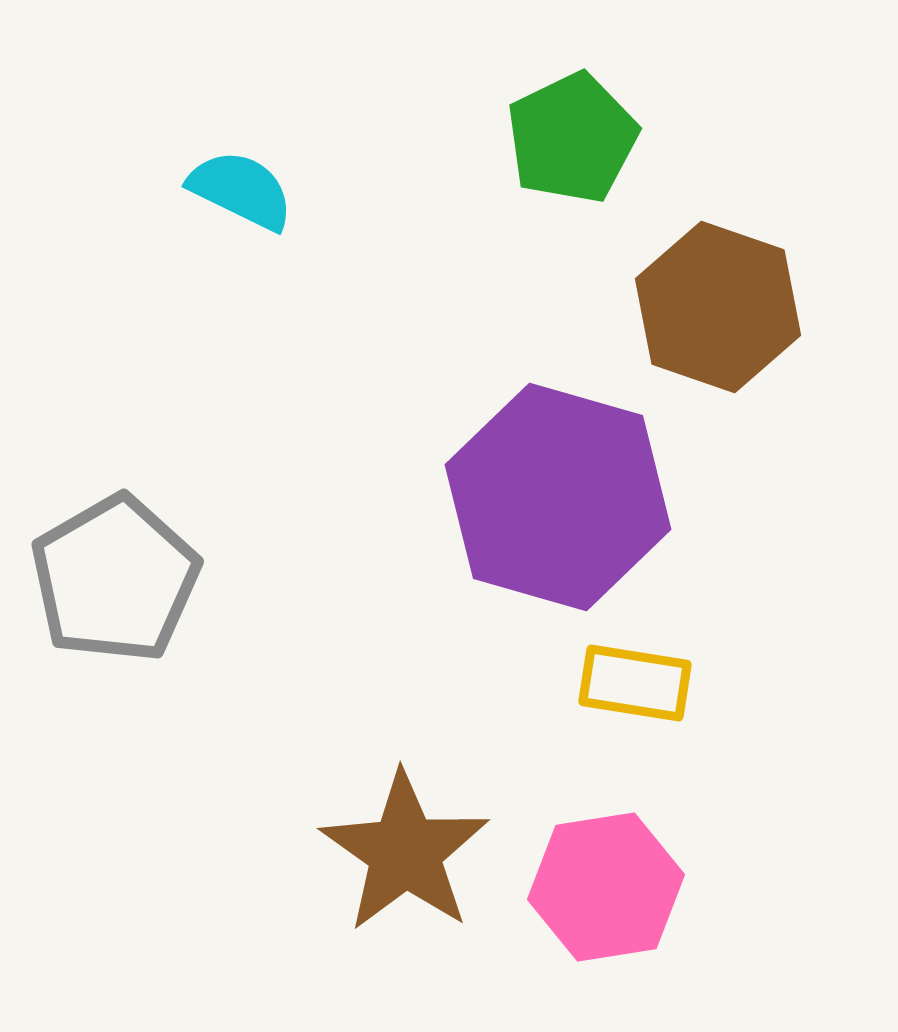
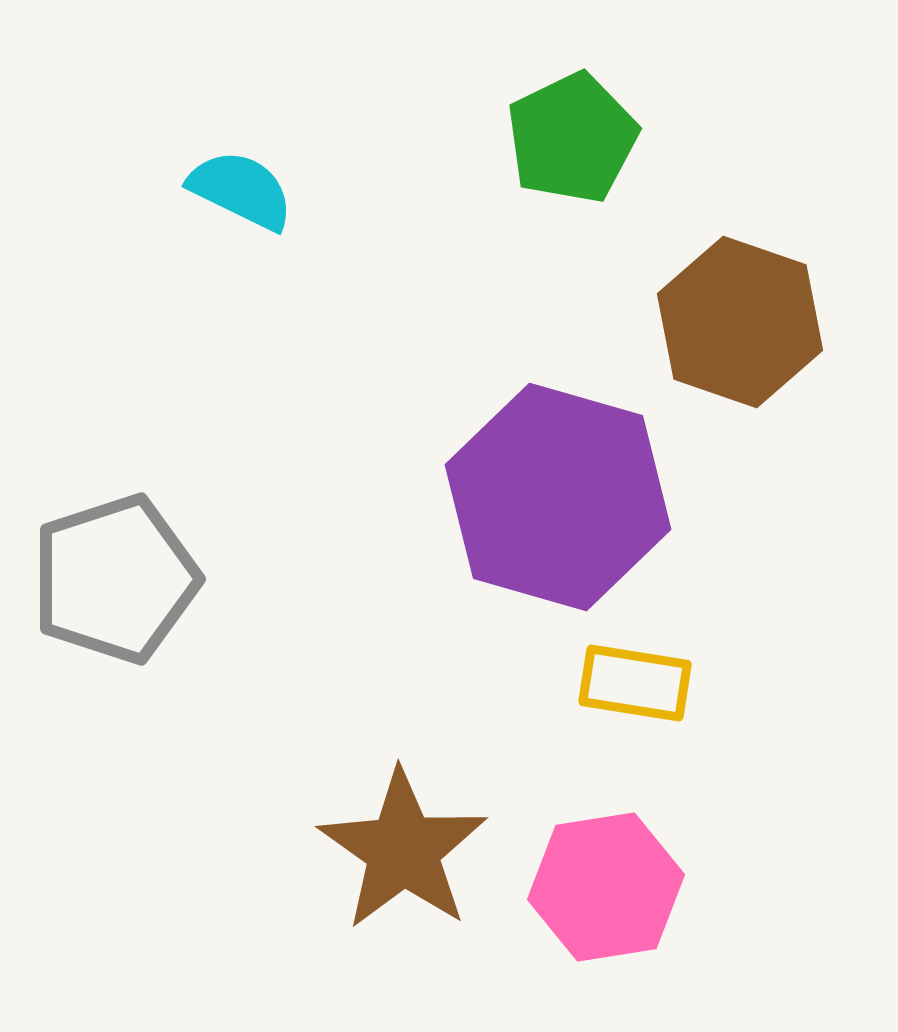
brown hexagon: moved 22 px right, 15 px down
gray pentagon: rotated 12 degrees clockwise
brown star: moved 2 px left, 2 px up
